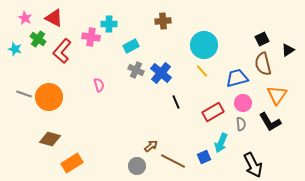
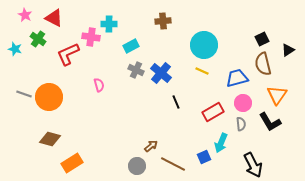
pink star: moved 3 px up
red L-shape: moved 6 px right, 3 px down; rotated 25 degrees clockwise
yellow line: rotated 24 degrees counterclockwise
brown line: moved 3 px down
